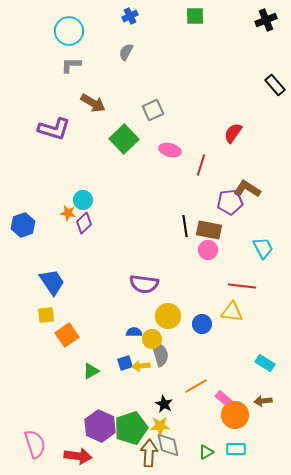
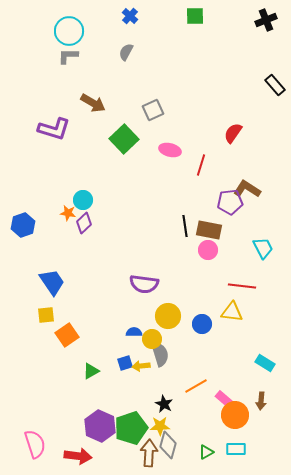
blue cross at (130, 16): rotated 21 degrees counterclockwise
gray L-shape at (71, 65): moved 3 px left, 9 px up
brown arrow at (263, 401): moved 2 px left; rotated 78 degrees counterclockwise
gray diamond at (168, 445): rotated 28 degrees clockwise
